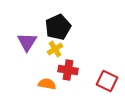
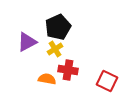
purple triangle: rotated 30 degrees clockwise
orange semicircle: moved 5 px up
